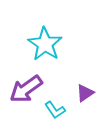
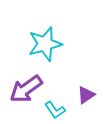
cyan star: rotated 24 degrees clockwise
purple triangle: moved 1 px right, 2 px down
